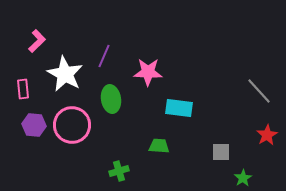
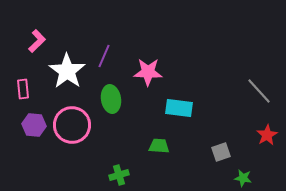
white star: moved 2 px right, 3 px up; rotated 6 degrees clockwise
gray square: rotated 18 degrees counterclockwise
green cross: moved 4 px down
green star: rotated 30 degrees counterclockwise
